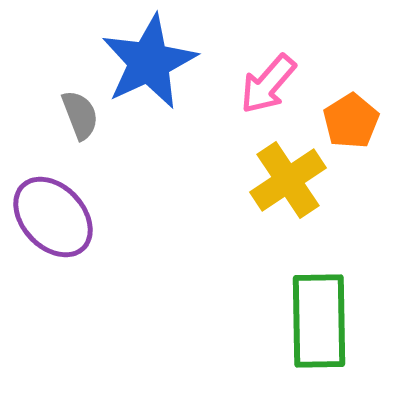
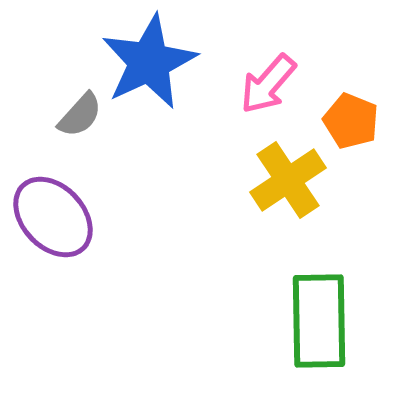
gray semicircle: rotated 63 degrees clockwise
orange pentagon: rotated 18 degrees counterclockwise
